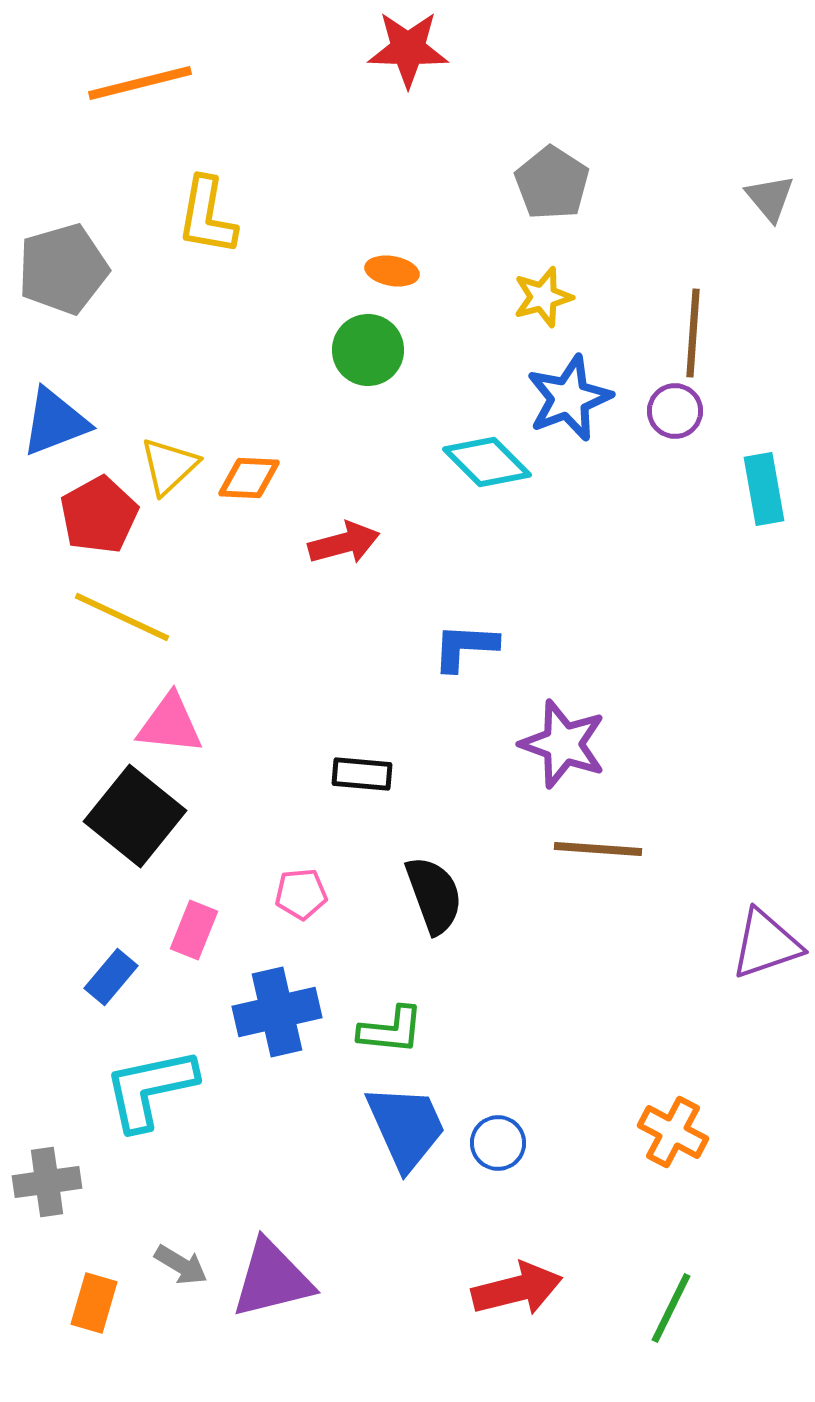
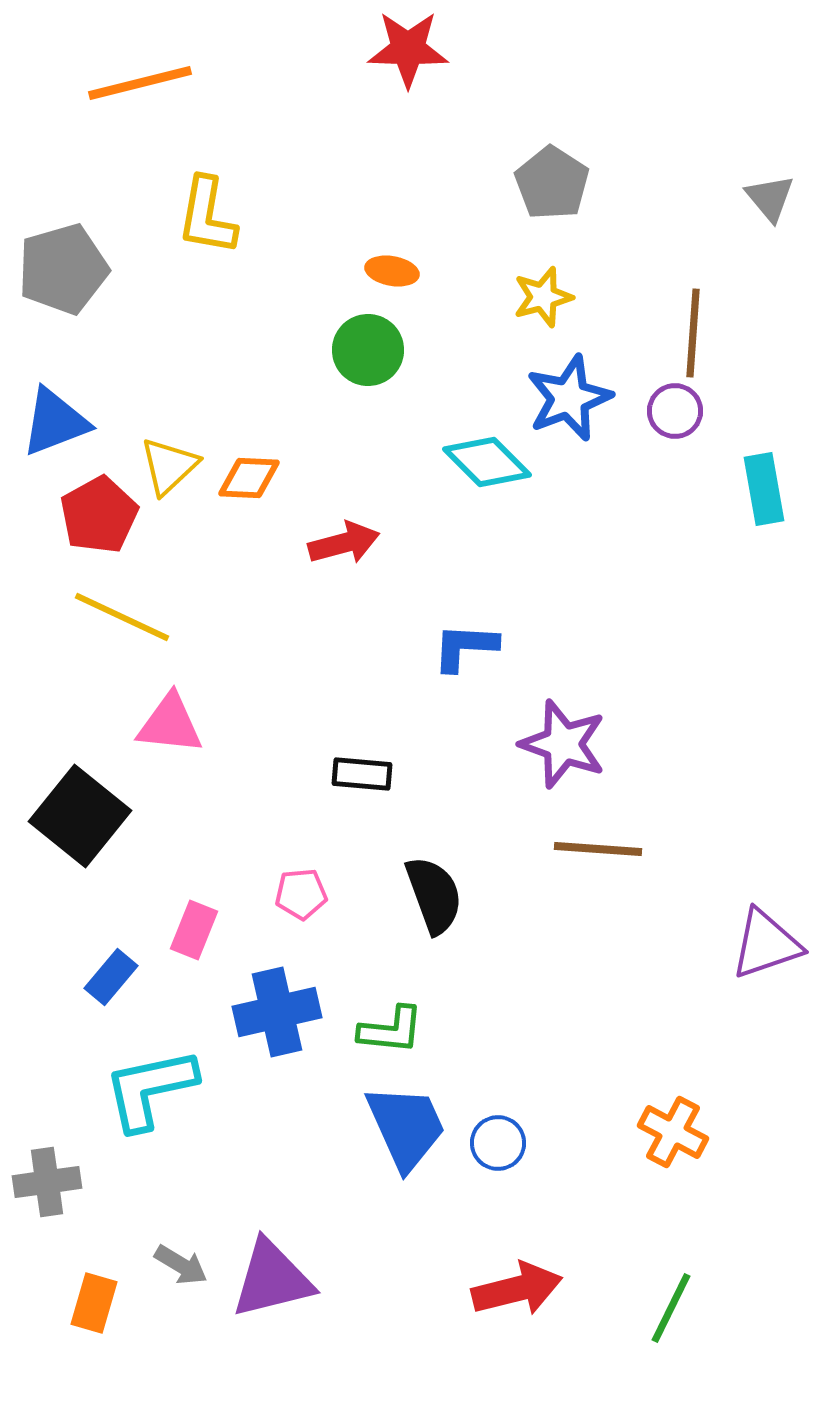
black square at (135, 816): moved 55 px left
